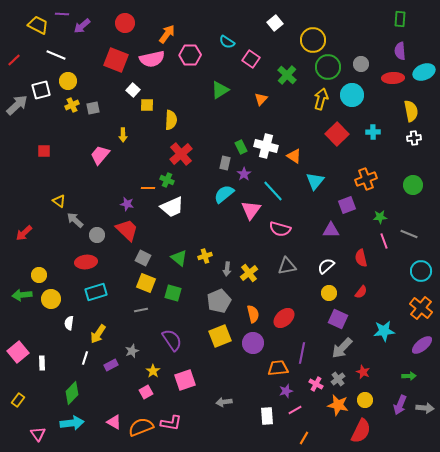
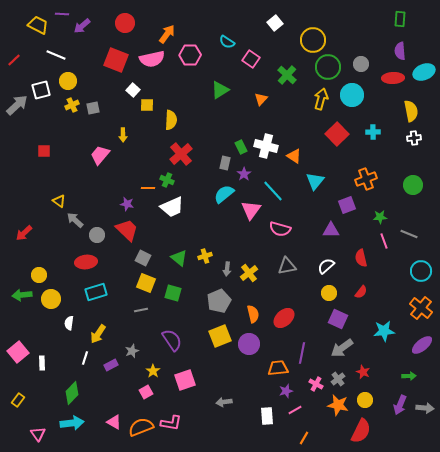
purple circle at (253, 343): moved 4 px left, 1 px down
gray arrow at (342, 348): rotated 10 degrees clockwise
